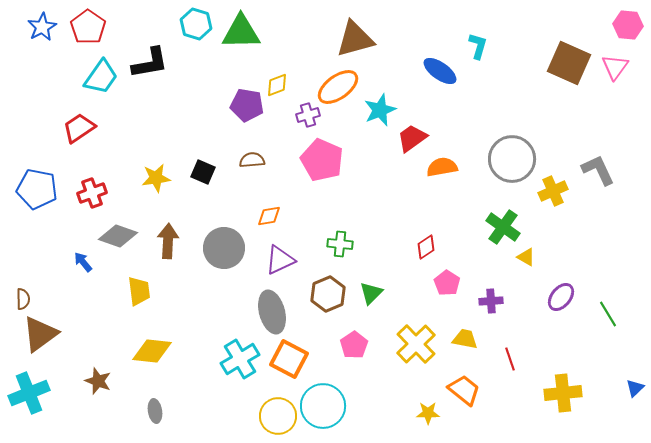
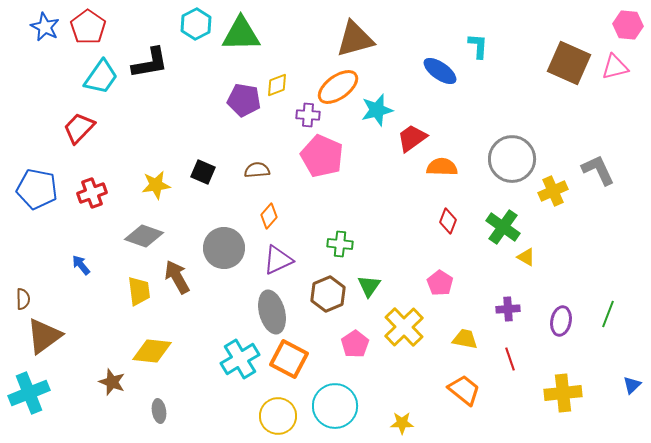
cyan hexagon at (196, 24): rotated 16 degrees clockwise
blue star at (42, 27): moved 3 px right; rotated 16 degrees counterclockwise
green triangle at (241, 32): moved 2 px down
cyan L-shape at (478, 46): rotated 12 degrees counterclockwise
pink triangle at (615, 67): rotated 40 degrees clockwise
purple pentagon at (247, 105): moved 3 px left, 5 px up
cyan star at (380, 110): moved 3 px left; rotated 8 degrees clockwise
purple cross at (308, 115): rotated 20 degrees clockwise
red trapezoid at (79, 128): rotated 12 degrees counterclockwise
brown semicircle at (252, 160): moved 5 px right, 10 px down
pink pentagon at (322, 160): moved 4 px up
orange semicircle at (442, 167): rotated 12 degrees clockwise
yellow star at (156, 178): moved 7 px down
orange diamond at (269, 216): rotated 40 degrees counterclockwise
gray diamond at (118, 236): moved 26 px right
brown arrow at (168, 241): moved 9 px right, 36 px down; rotated 32 degrees counterclockwise
red diamond at (426, 247): moved 22 px right, 26 px up; rotated 35 degrees counterclockwise
purple triangle at (280, 260): moved 2 px left
blue arrow at (83, 262): moved 2 px left, 3 px down
pink pentagon at (447, 283): moved 7 px left
green triangle at (371, 293): moved 2 px left, 7 px up; rotated 10 degrees counterclockwise
purple ellipse at (561, 297): moved 24 px down; rotated 28 degrees counterclockwise
purple cross at (491, 301): moved 17 px right, 8 px down
green line at (608, 314): rotated 52 degrees clockwise
brown triangle at (40, 334): moved 4 px right, 2 px down
yellow cross at (416, 344): moved 12 px left, 17 px up
pink pentagon at (354, 345): moved 1 px right, 1 px up
brown star at (98, 381): moved 14 px right, 1 px down
blue triangle at (635, 388): moved 3 px left, 3 px up
cyan circle at (323, 406): moved 12 px right
gray ellipse at (155, 411): moved 4 px right
yellow star at (428, 413): moved 26 px left, 10 px down
